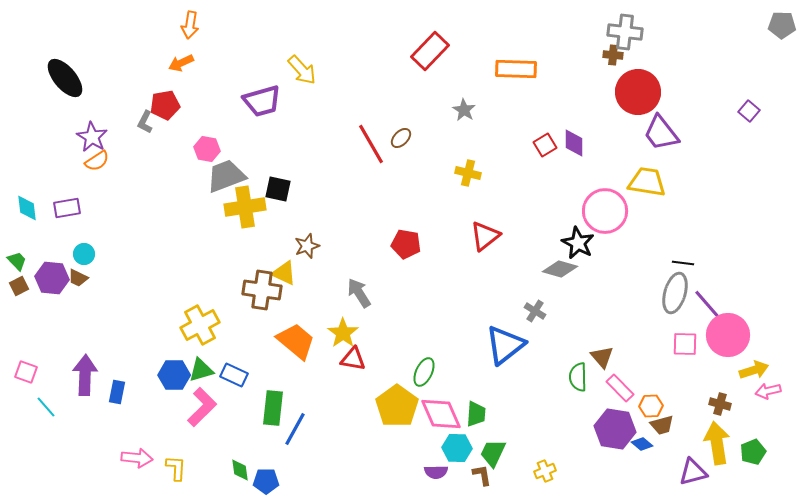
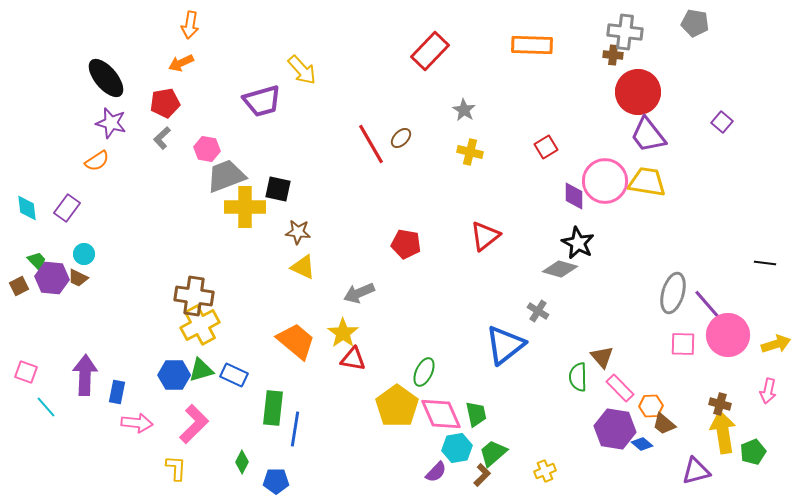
gray pentagon at (782, 25): moved 87 px left, 2 px up; rotated 8 degrees clockwise
orange rectangle at (516, 69): moved 16 px right, 24 px up
black ellipse at (65, 78): moved 41 px right
red pentagon at (165, 105): moved 2 px up
purple square at (749, 111): moved 27 px left, 11 px down
gray L-shape at (145, 122): moved 17 px right, 16 px down; rotated 20 degrees clockwise
purple trapezoid at (661, 133): moved 13 px left, 2 px down
purple star at (92, 137): moved 19 px right, 14 px up; rotated 16 degrees counterclockwise
purple diamond at (574, 143): moved 53 px down
red square at (545, 145): moved 1 px right, 2 px down
yellow cross at (468, 173): moved 2 px right, 21 px up
yellow cross at (245, 207): rotated 9 degrees clockwise
purple rectangle at (67, 208): rotated 44 degrees counterclockwise
pink circle at (605, 211): moved 30 px up
brown star at (307, 246): moved 9 px left, 14 px up; rotated 25 degrees clockwise
green trapezoid at (17, 261): moved 20 px right
black line at (683, 263): moved 82 px right
yellow triangle at (284, 273): moved 19 px right, 6 px up
brown cross at (262, 290): moved 68 px left, 6 px down
gray arrow at (359, 293): rotated 80 degrees counterclockwise
gray ellipse at (675, 293): moved 2 px left
gray cross at (535, 311): moved 3 px right
pink square at (685, 344): moved 2 px left
yellow arrow at (754, 370): moved 22 px right, 26 px up
pink arrow at (768, 391): rotated 65 degrees counterclockwise
pink L-shape at (202, 407): moved 8 px left, 17 px down
green trapezoid at (476, 414): rotated 16 degrees counterclockwise
brown trapezoid at (662, 425): moved 2 px right, 1 px up; rotated 55 degrees clockwise
blue line at (295, 429): rotated 20 degrees counterclockwise
yellow arrow at (717, 443): moved 6 px right, 11 px up
cyan hexagon at (457, 448): rotated 12 degrees counterclockwise
green trapezoid at (493, 453): rotated 24 degrees clockwise
pink arrow at (137, 458): moved 35 px up
green diamond at (240, 470): moved 2 px right, 8 px up; rotated 35 degrees clockwise
purple semicircle at (436, 472): rotated 45 degrees counterclockwise
purple triangle at (693, 472): moved 3 px right, 1 px up
brown L-shape at (482, 475): rotated 55 degrees clockwise
blue pentagon at (266, 481): moved 10 px right
